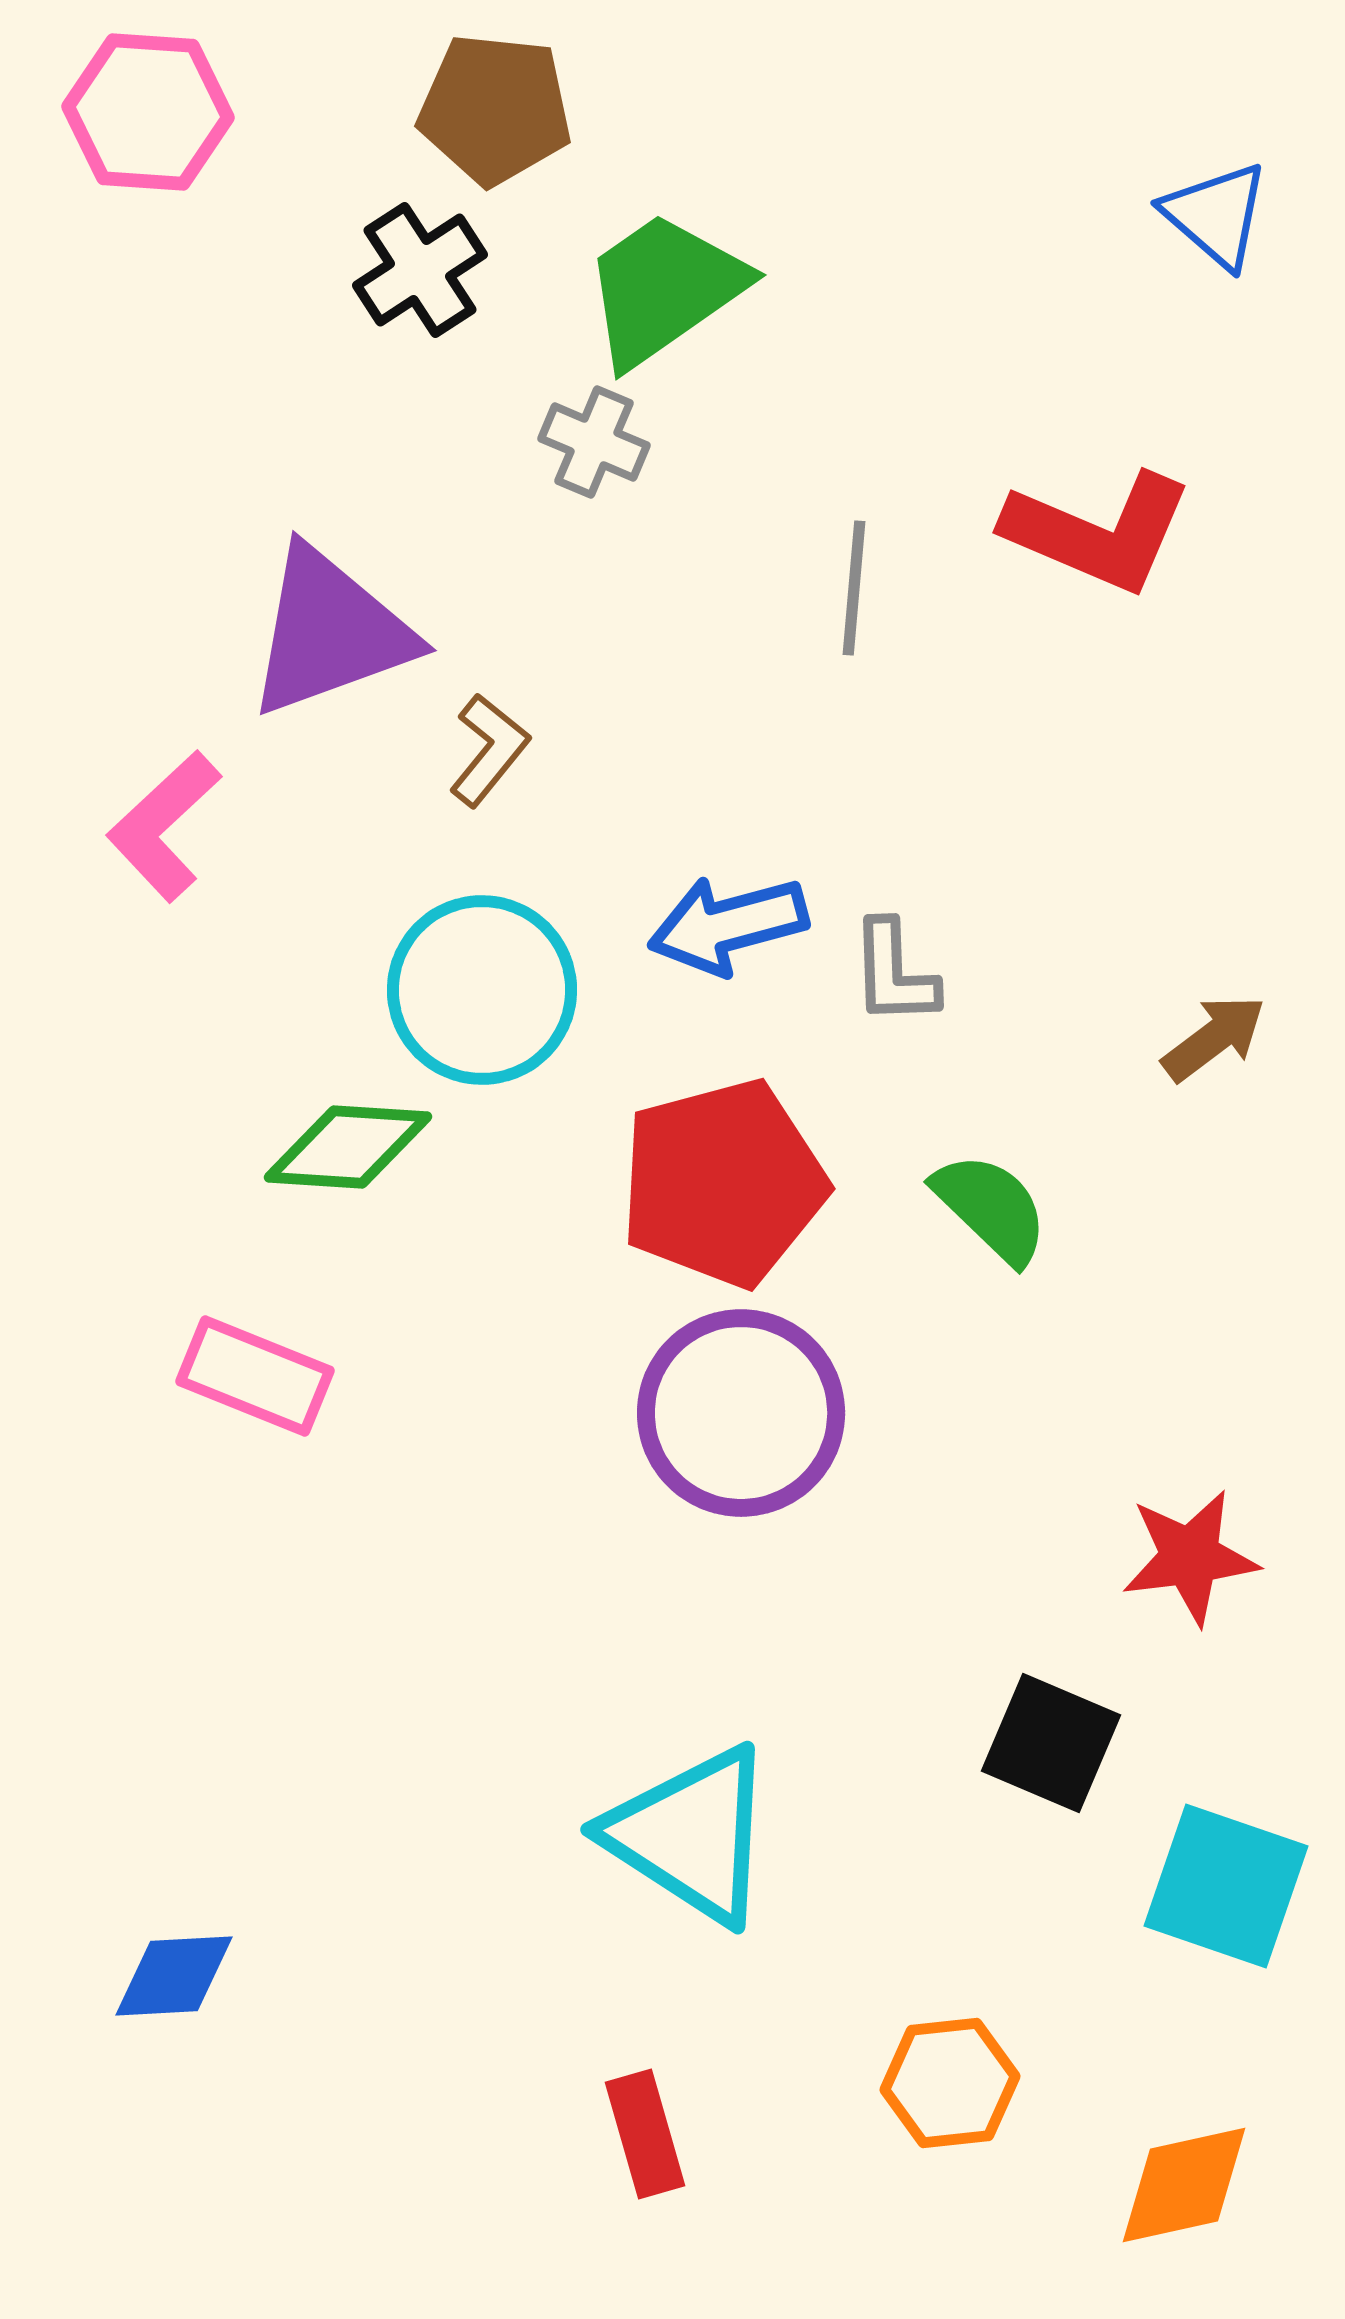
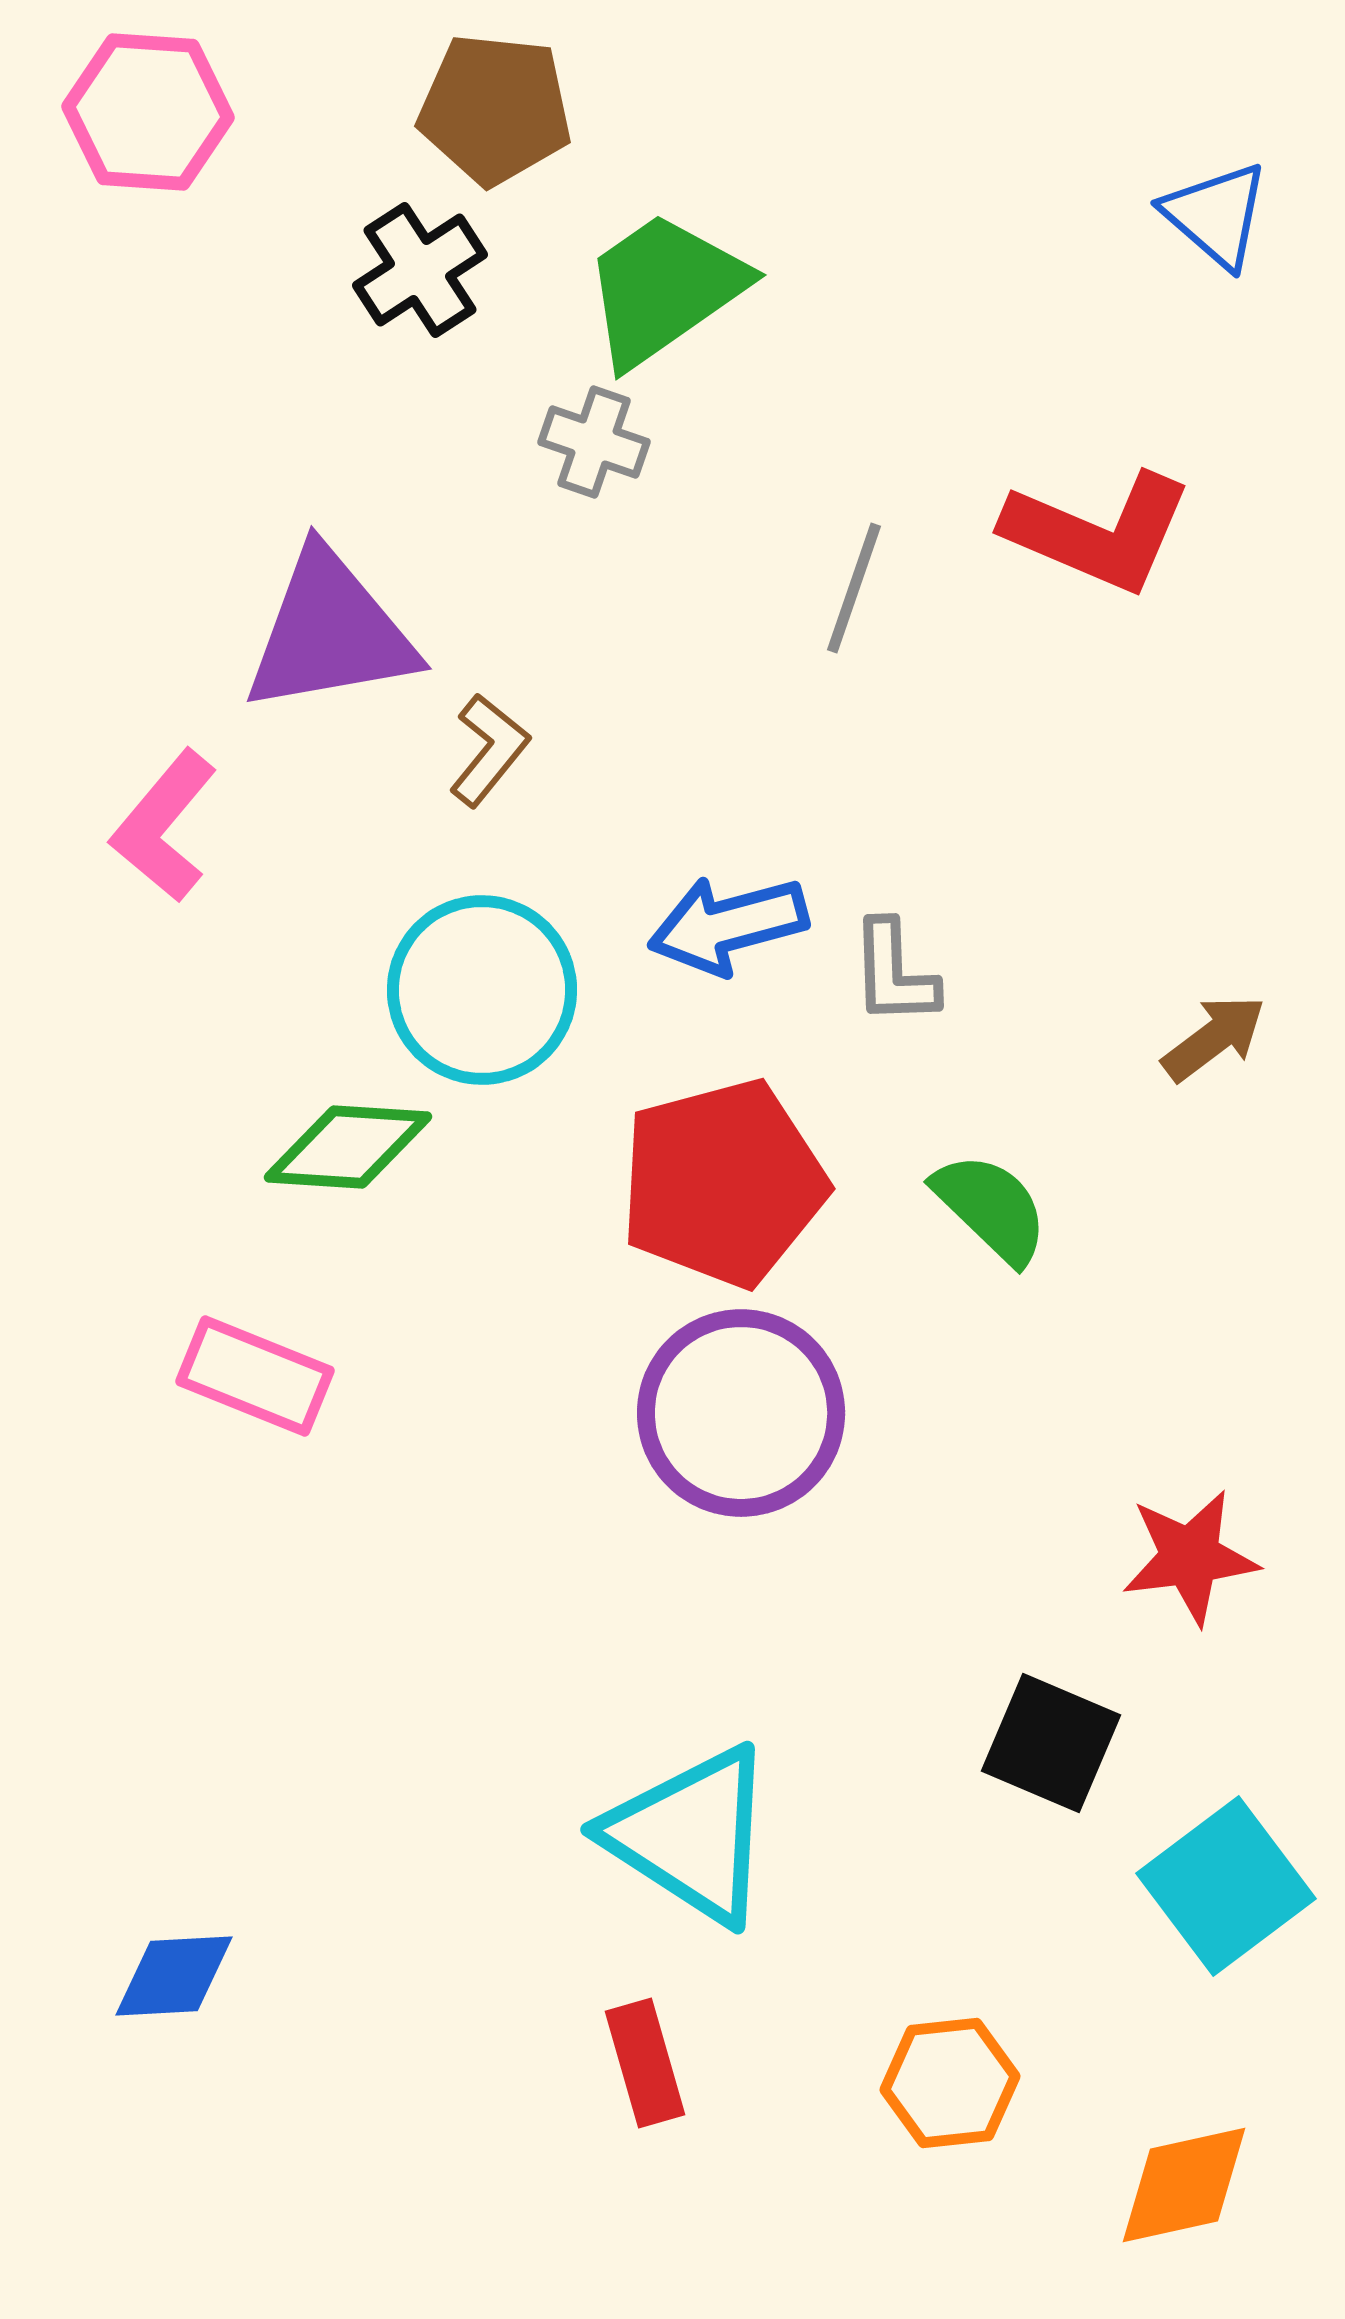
gray cross: rotated 4 degrees counterclockwise
gray line: rotated 14 degrees clockwise
purple triangle: rotated 10 degrees clockwise
pink L-shape: rotated 7 degrees counterclockwise
cyan square: rotated 34 degrees clockwise
red rectangle: moved 71 px up
